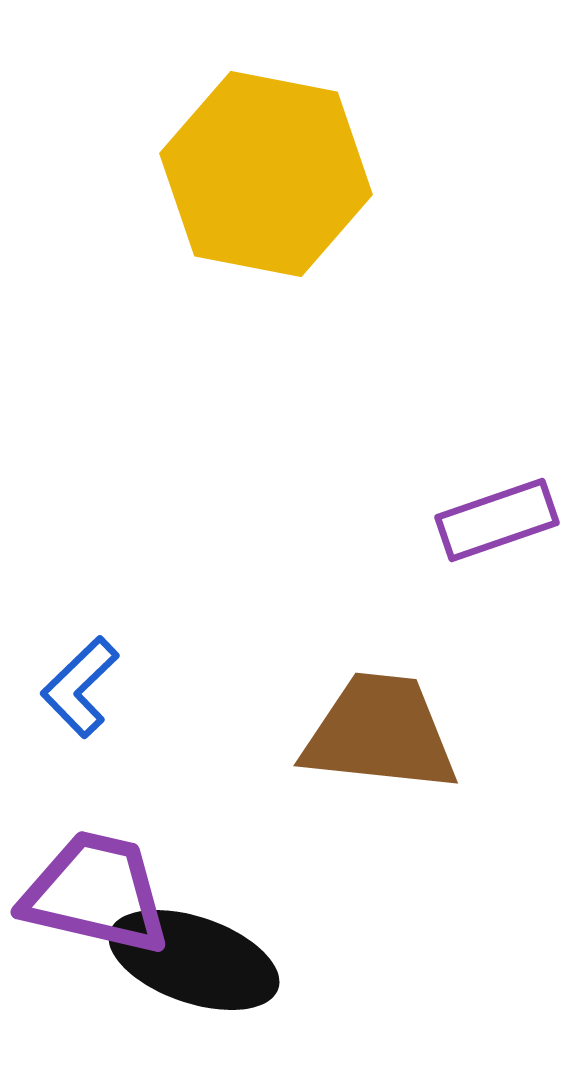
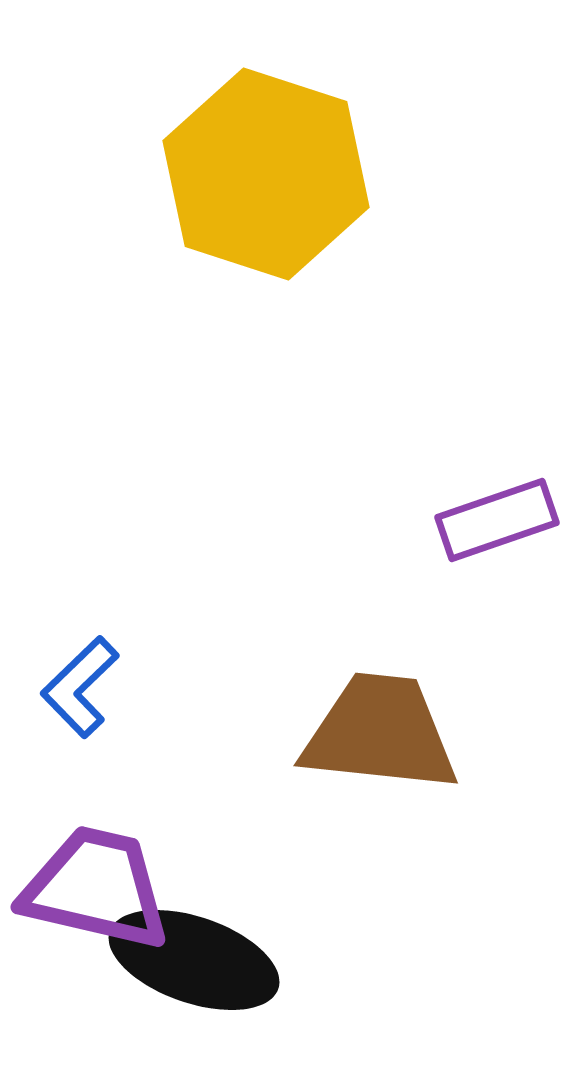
yellow hexagon: rotated 7 degrees clockwise
purple trapezoid: moved 5 px up
